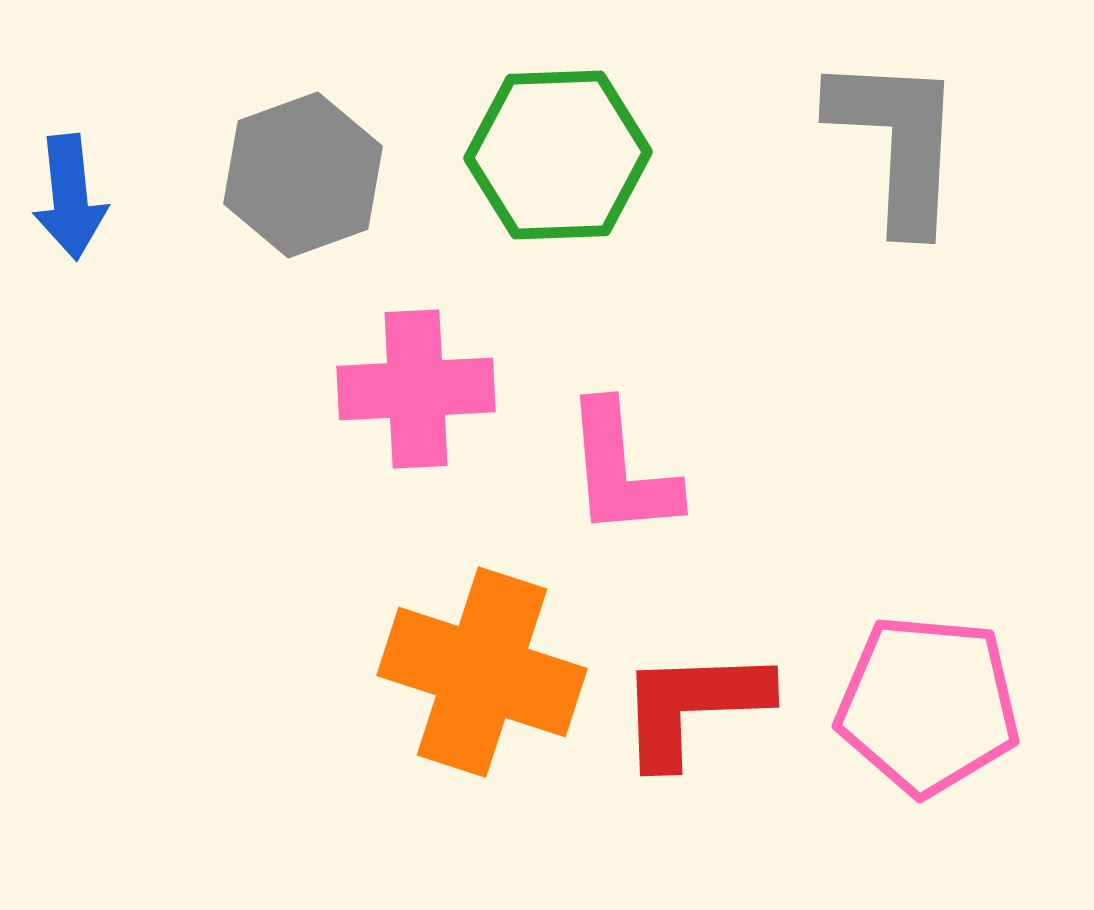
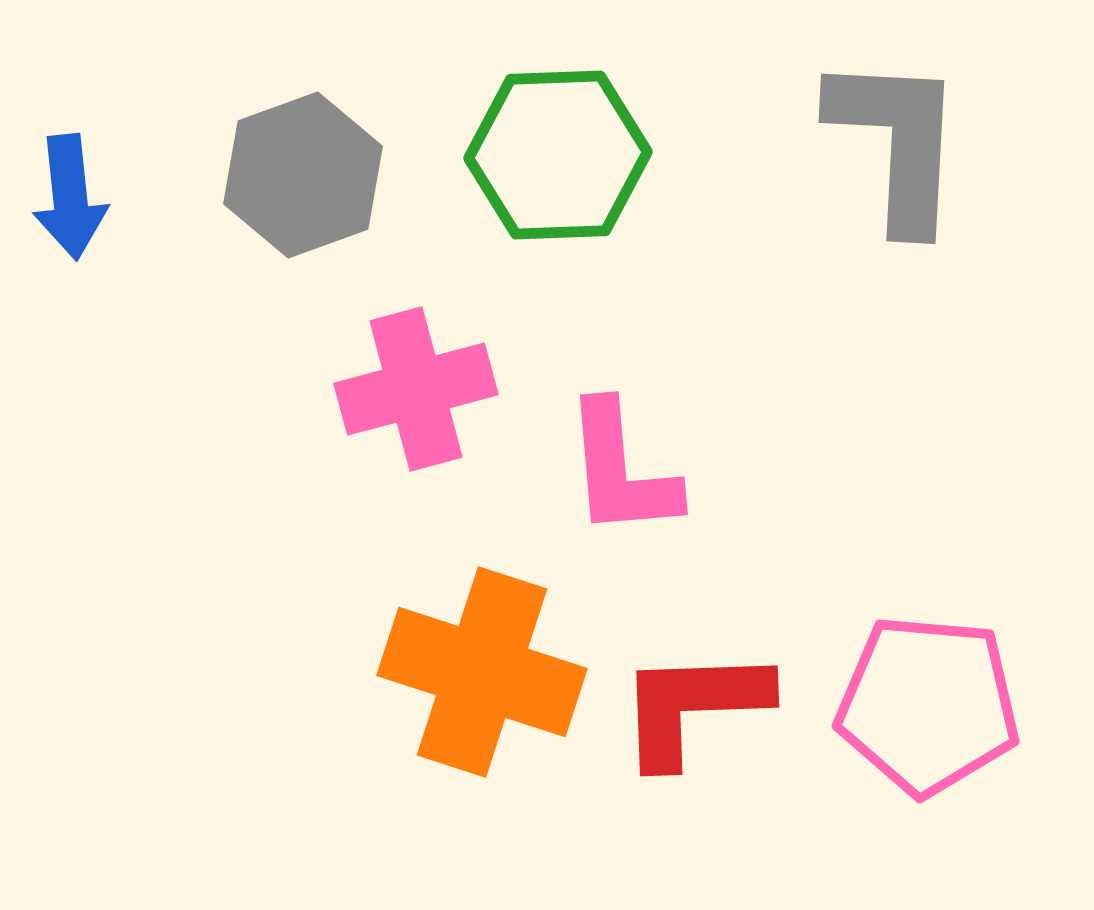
pink cross: rotated 12 degrees counterclockwise
